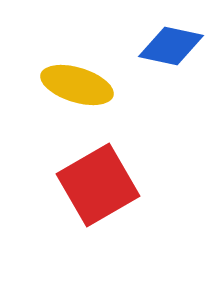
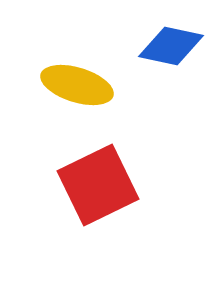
red square: rotated 4 degrees clockwise
